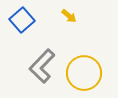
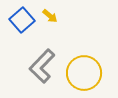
yellow arrow: moved 19 px left
